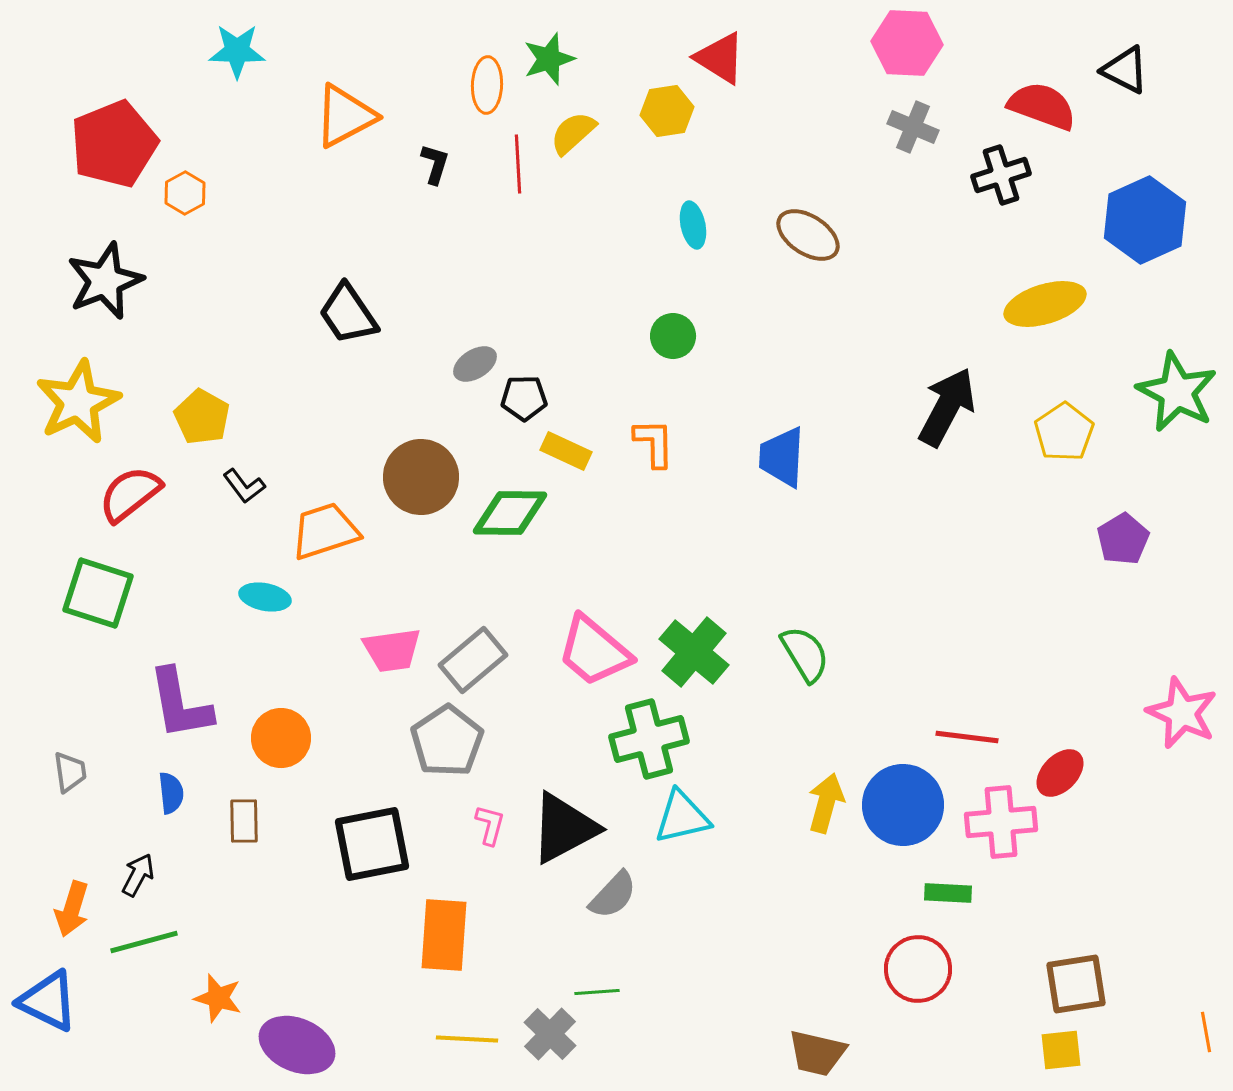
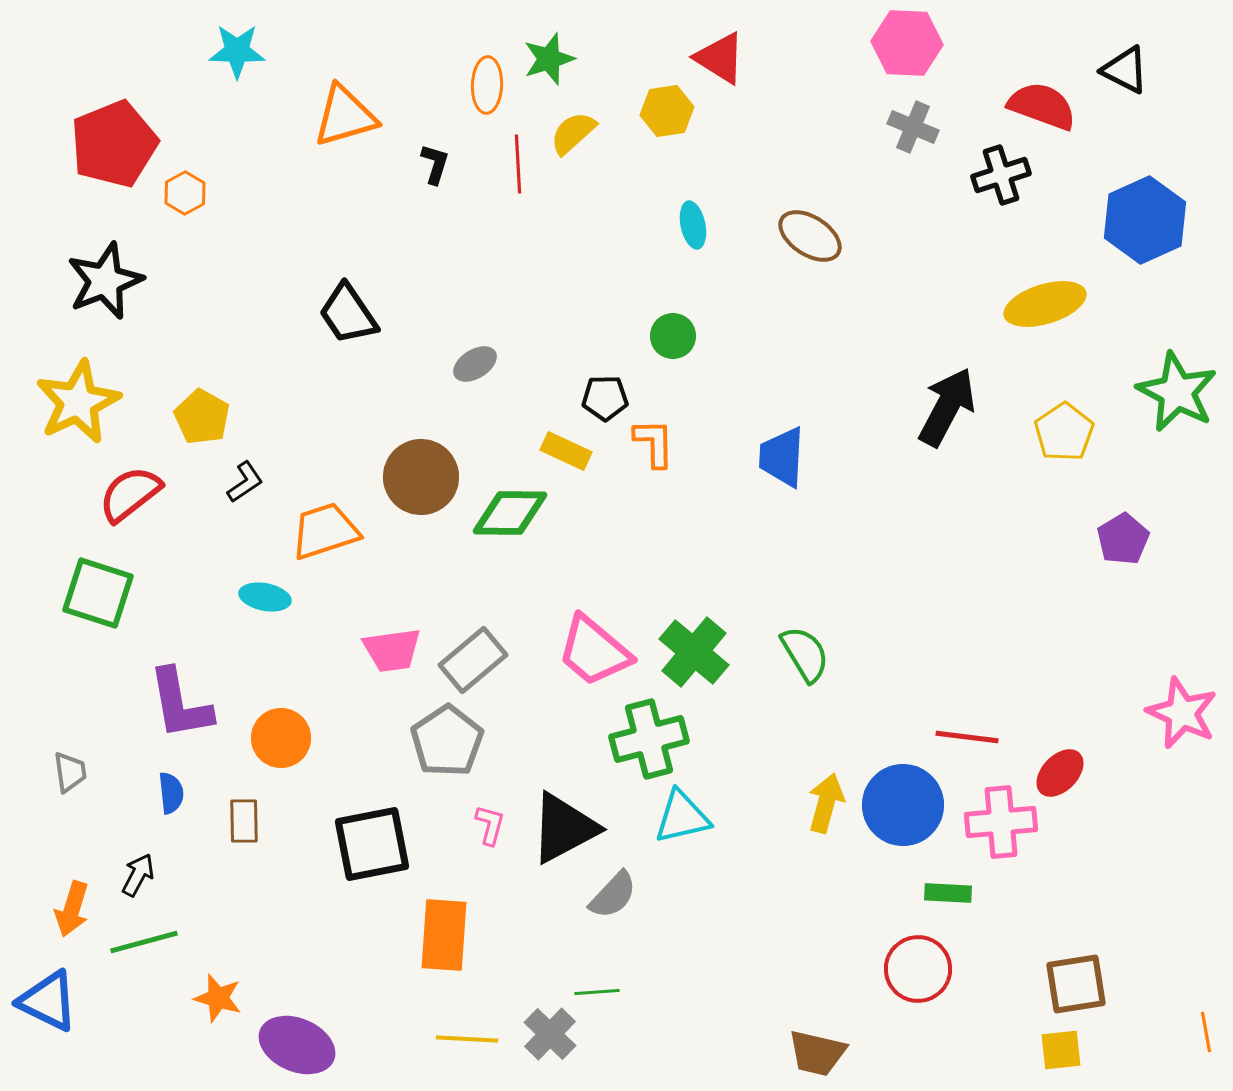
orange triangle at (345, 116): rotated 12 degrees clockwise
brown ellipse at (808, 235): moved 2 px right, 1 px down
black pentagon at (524, 398): moved 81 px right
black L-shape at (244, 486): moved 1 px right, 4 px up; rotated 87 degrees counterclockwise
